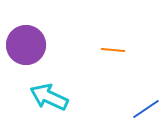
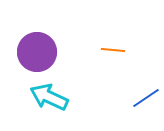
purple circle: moved 11 px right, 7 px down
blue line: moved 11 px up
